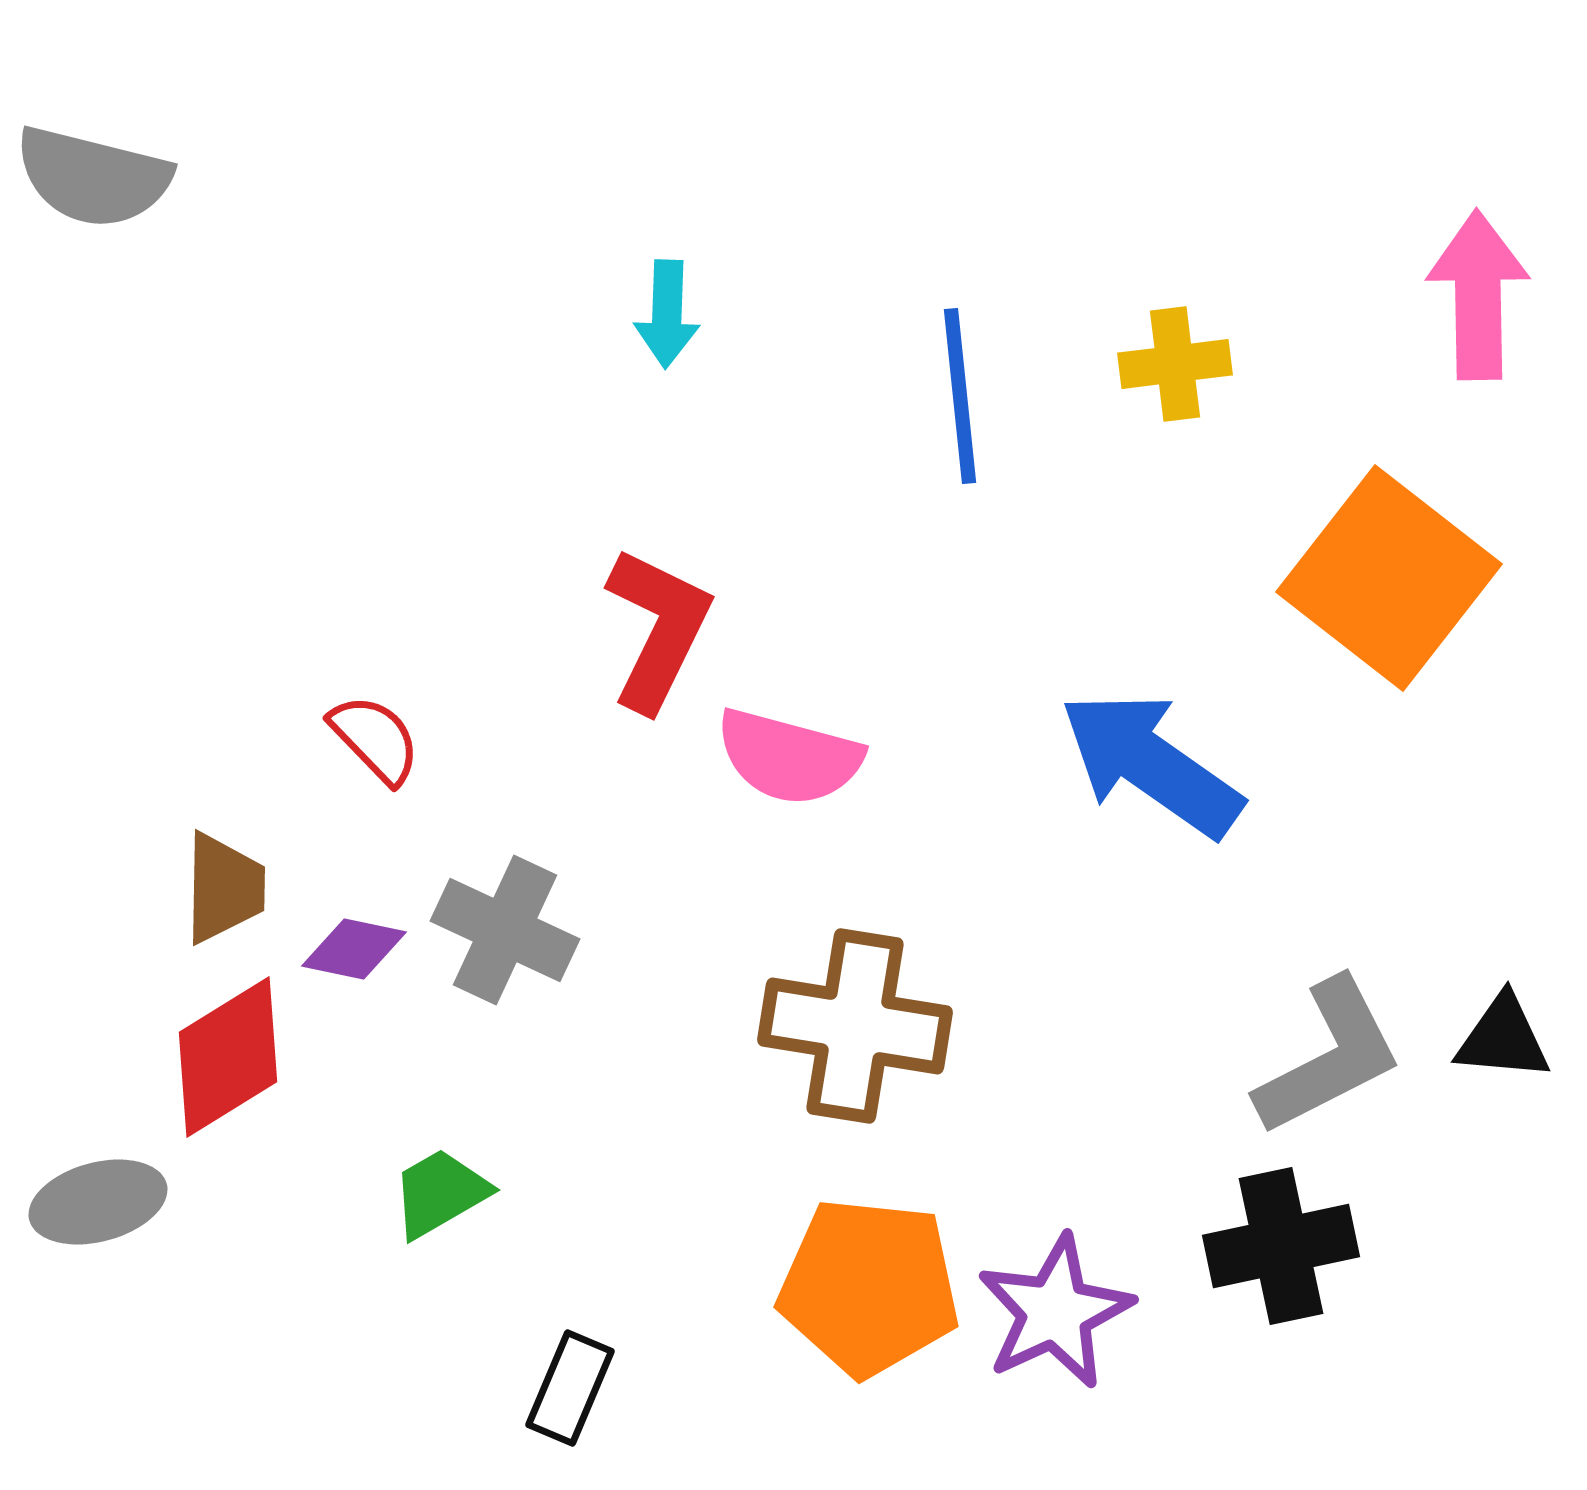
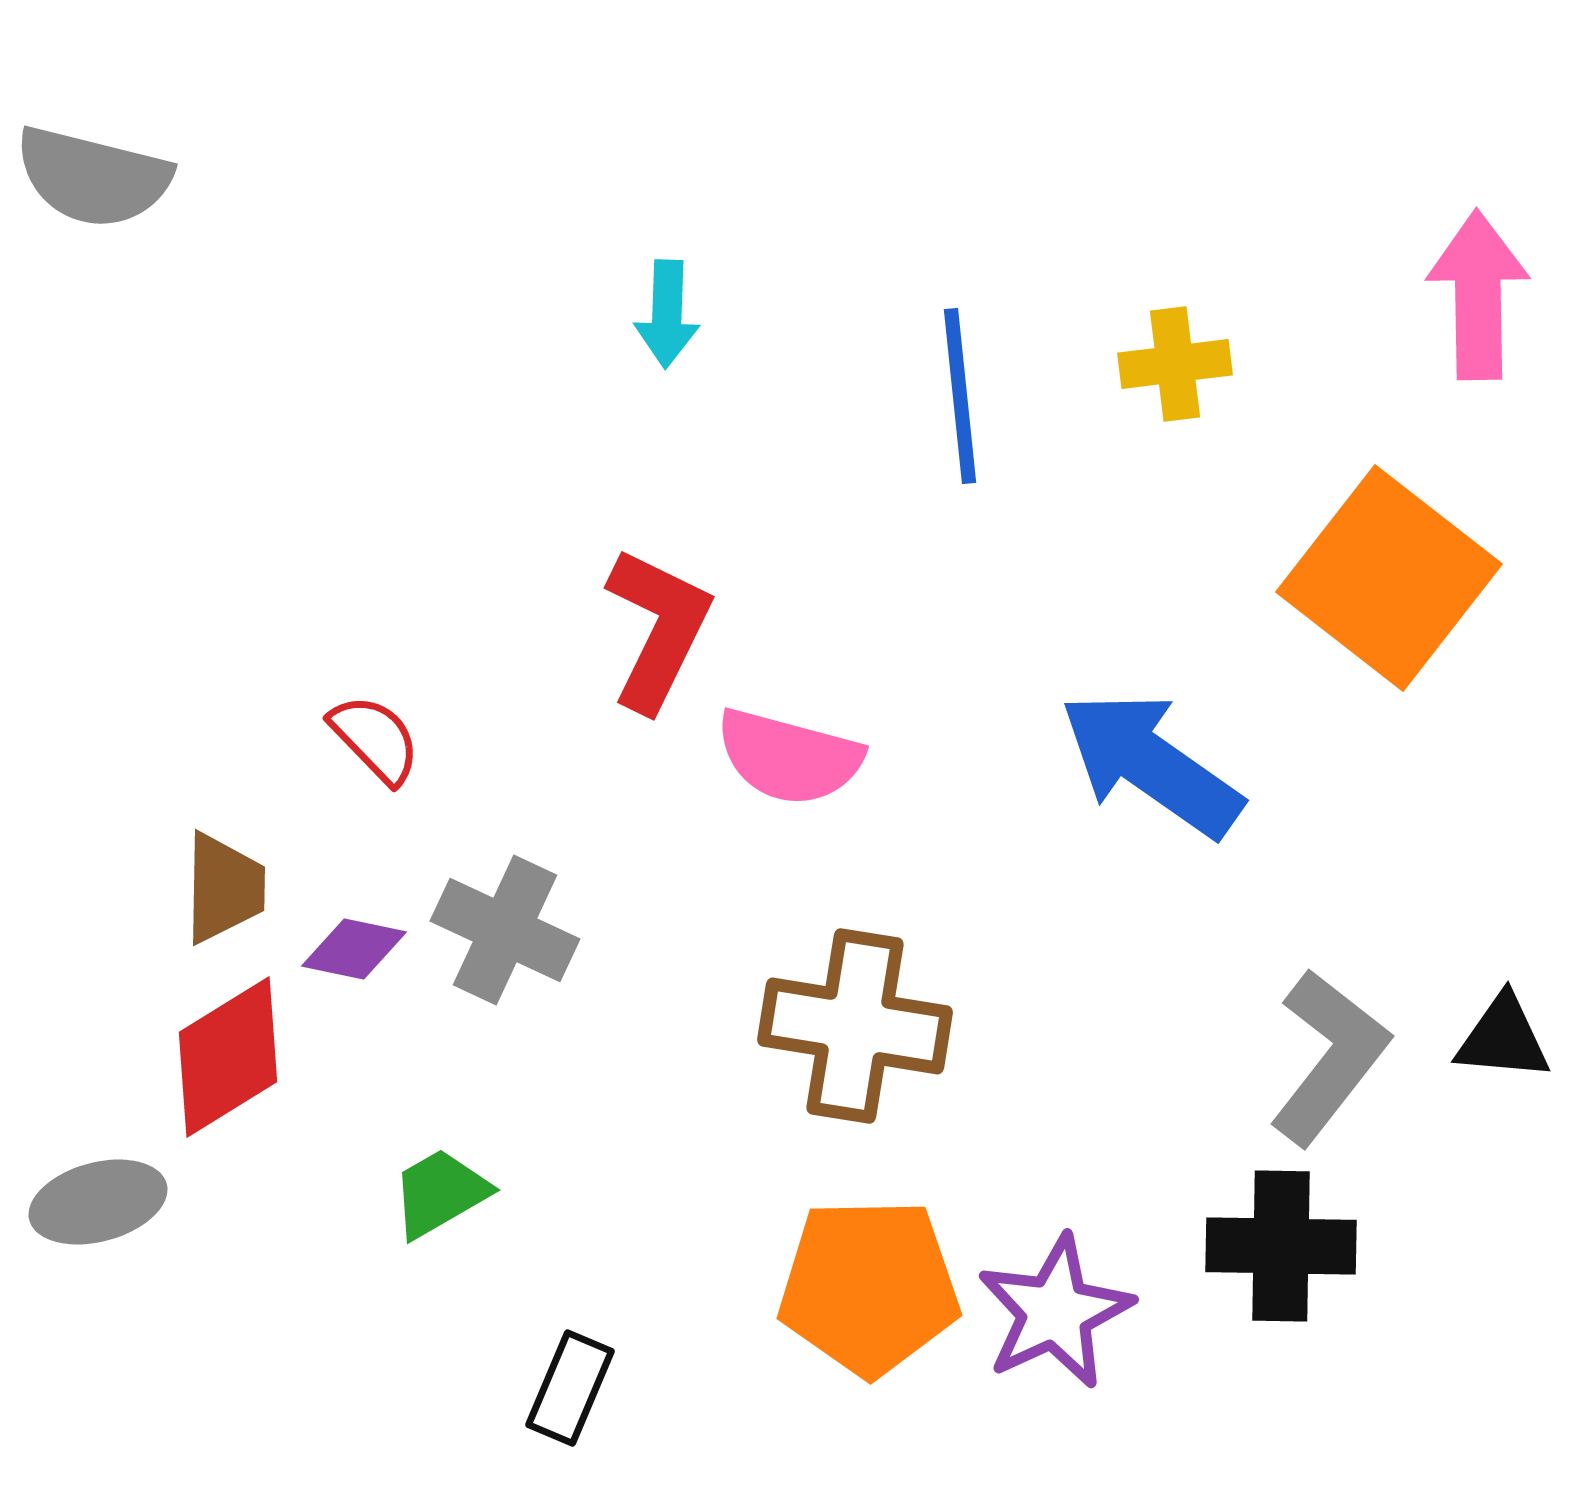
gray L-shape: rotated 25 degrees counterclockwise
black cross: rotated 13 degrees clockwise
orange pentagon: rotated 7 degrees counterclockwise
